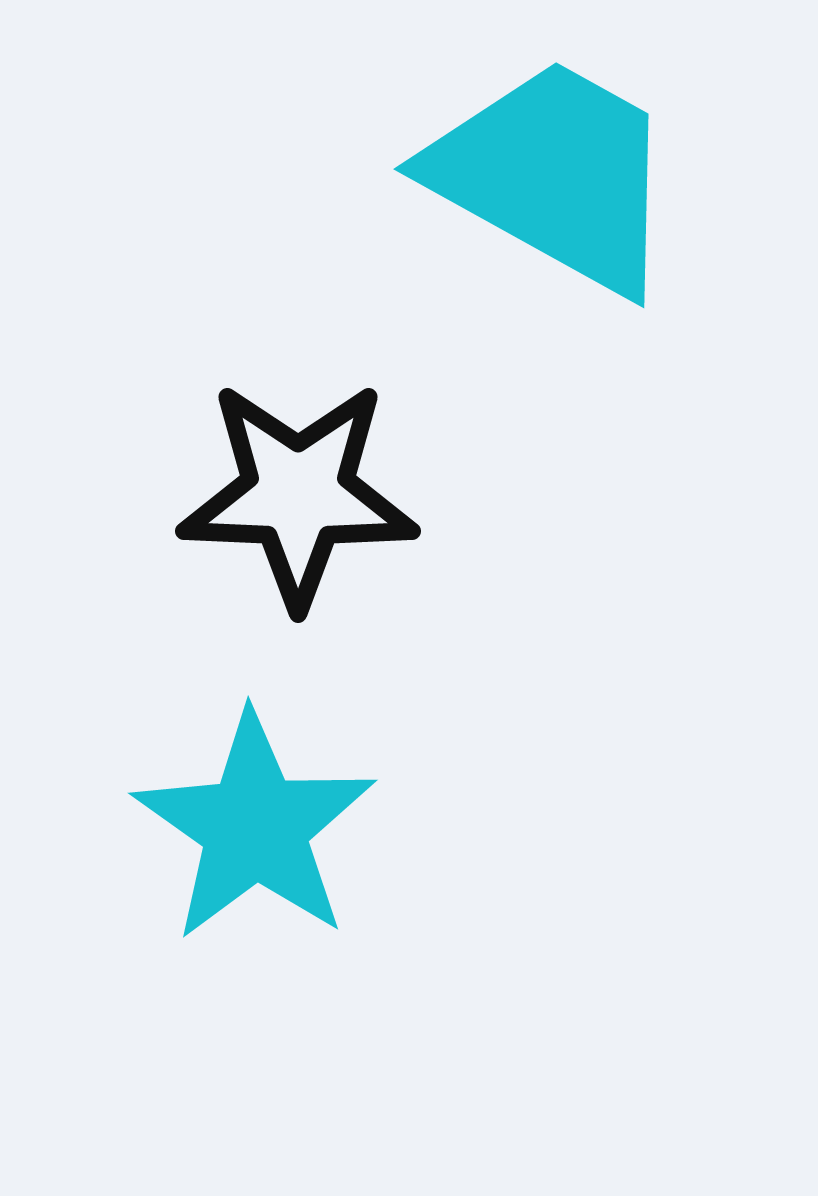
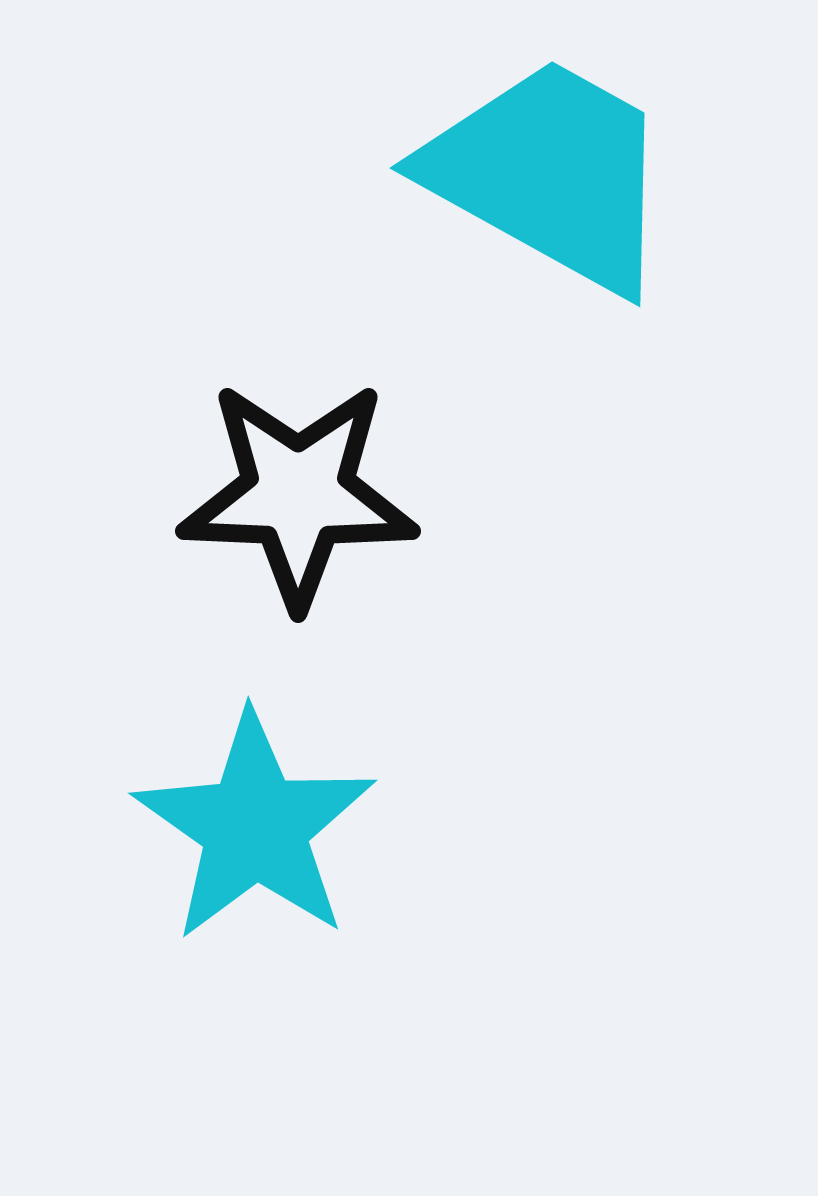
cyan trapezoid: moved 4 px left, 1 px up
